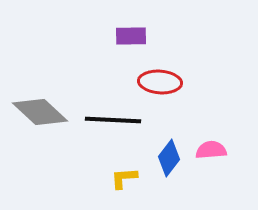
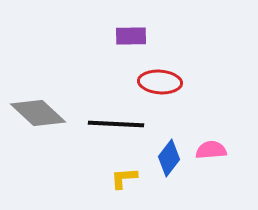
gray diamond: moved 2 px left, 1 px down
black line: moved 3 px right, 4 px down
